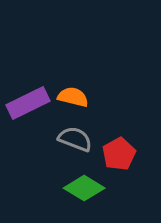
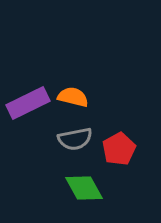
gray semicircle: rotated 148 degrees clockwise
red pentagon: moved 5 px up
green diamond: rotated 30 degrees clockwise
